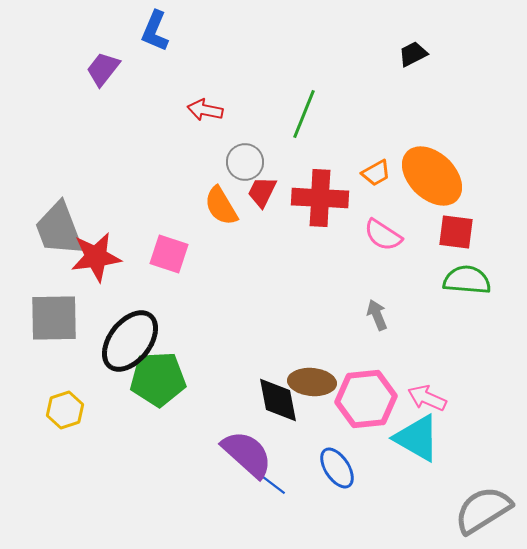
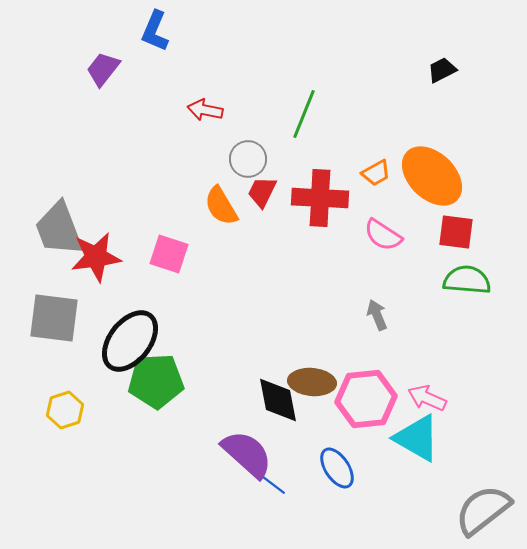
black trapezoid: moved 29 px right, 16 px down
gray circle: moved 3 px right, 3 px up
gray square: rotated 8 degrees clockwise
green pentagon: moved 2 px left, 2 px down
gray semicircle: rotated 6 degrees counterclockwise
